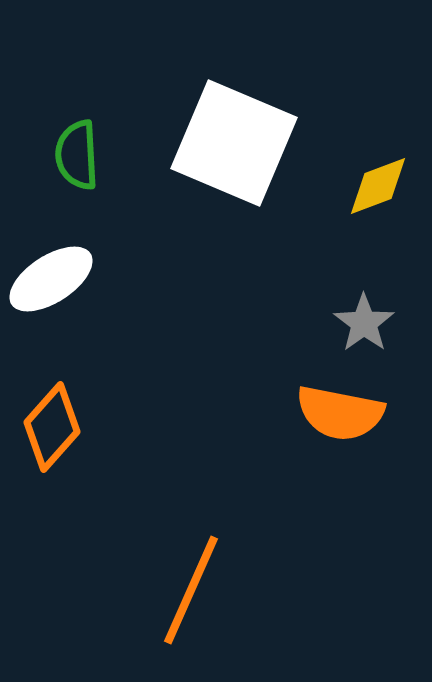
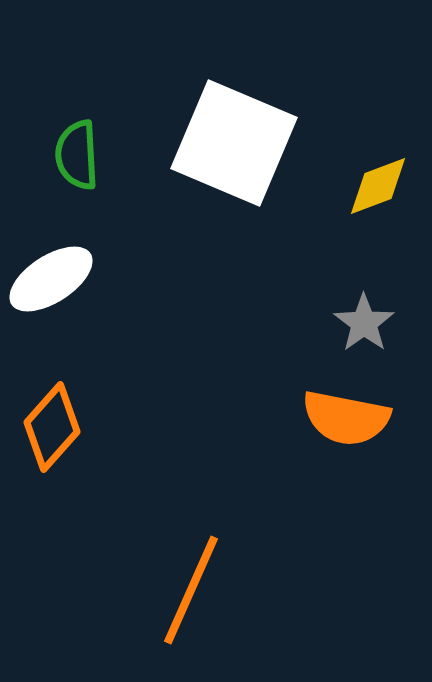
orange semicircle: moved 6 px right, 5 px down
